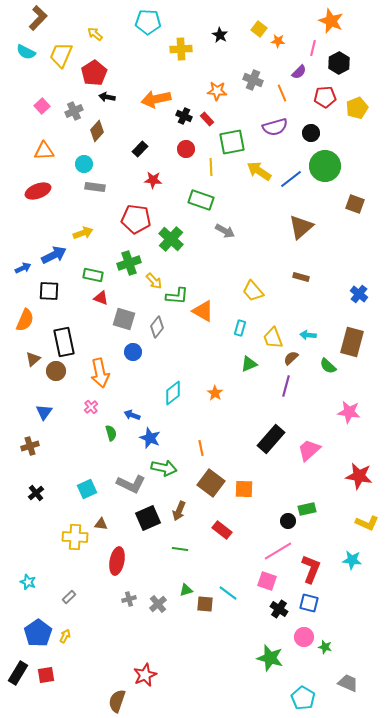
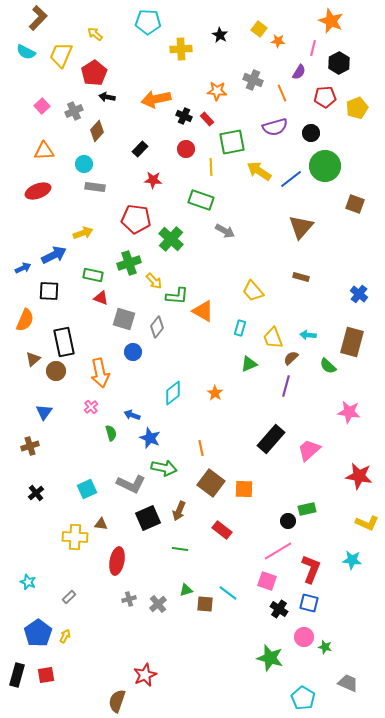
purple semicircle at (299, 72): rotated 14 degrees counterclockwise
brown triangle at (301, 227): rotated 8 degrees counterclockwise
black rectangle at (18, 673): moved 1 px left, 2 px down; rotated 15 degrees counterclockwise
